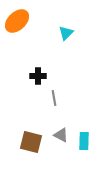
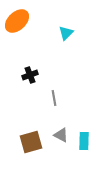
black cross: moved 8 px left, 1 px up; rotated 21 degrees counterclockwise
brown square: rotated 30 degrees counterclockwise
